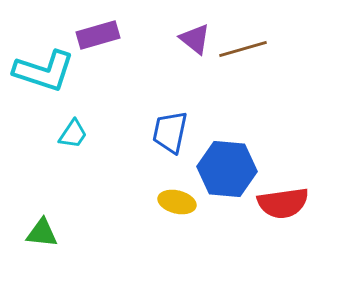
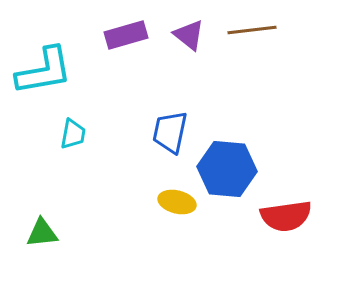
purple rectangle: moved 28 px right
purple triangle: moved 6 px left, 4 px up
brown line: moved 9 px right, 19 px up; rotated 9 degrees clockwise
cyan L-shape: rotated 28 degrees counterclockwise
cyan trapezoid: rotated 24 degrees counterclockwise
red semicircle: moved 3 px right, 13 px down
green triangle: rotated 12 degrees counterclockwise
